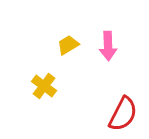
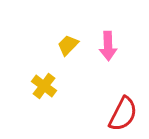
yellow trapezoid: rotated 15 degrees counterclockwise
